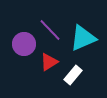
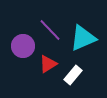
purple circle: moved 1 px left, 2 px down
red triangle: moved 1 px left, 2 px down
